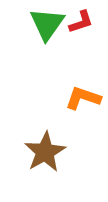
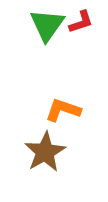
green triangle: moved 1 px down
orange L-shape: moved 20 px left, 12 px down
